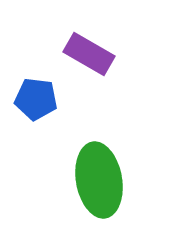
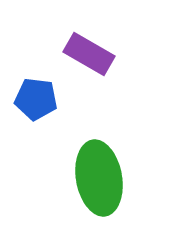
green ellipse: moved 2 px up
